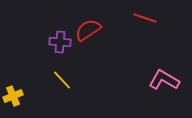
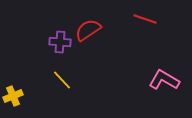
red line: moved 1 px down
